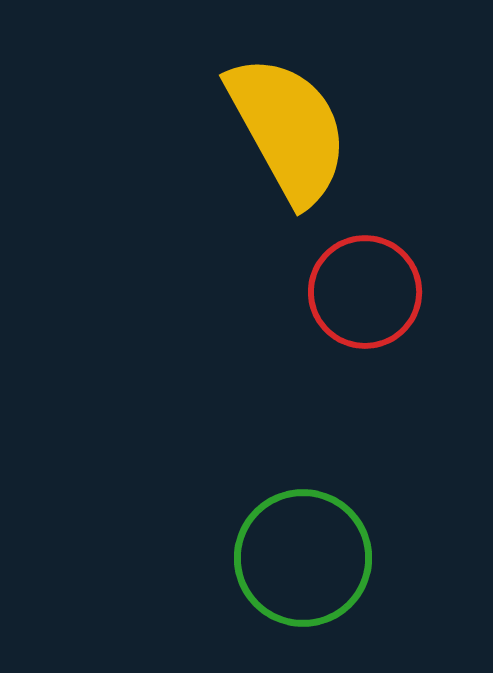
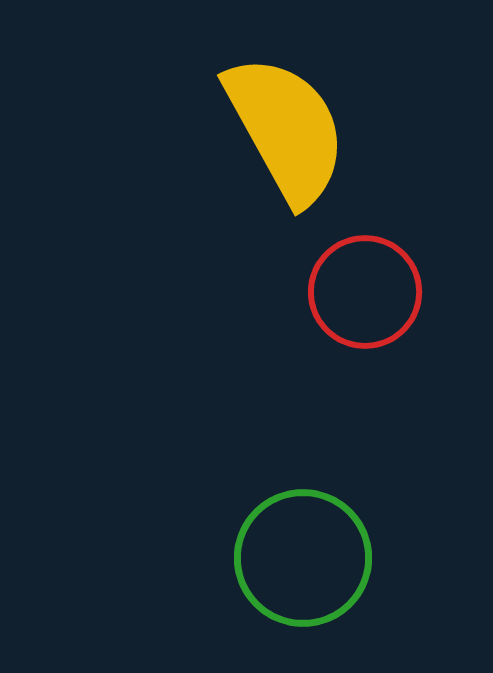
yellow semicircle: moved 2 px left
